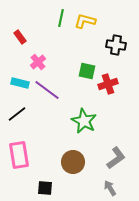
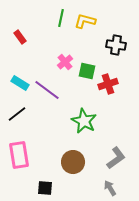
pink cross: moved 27 px right
cyan rectangle: rotated 18 degrees clockwise
